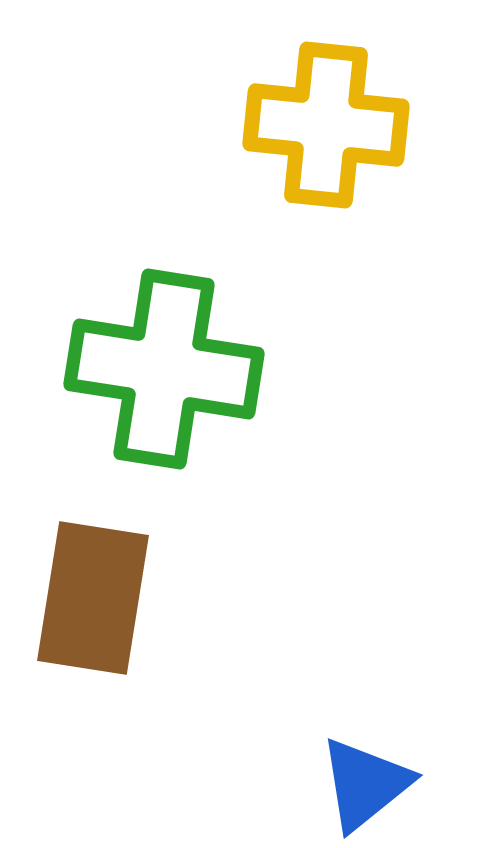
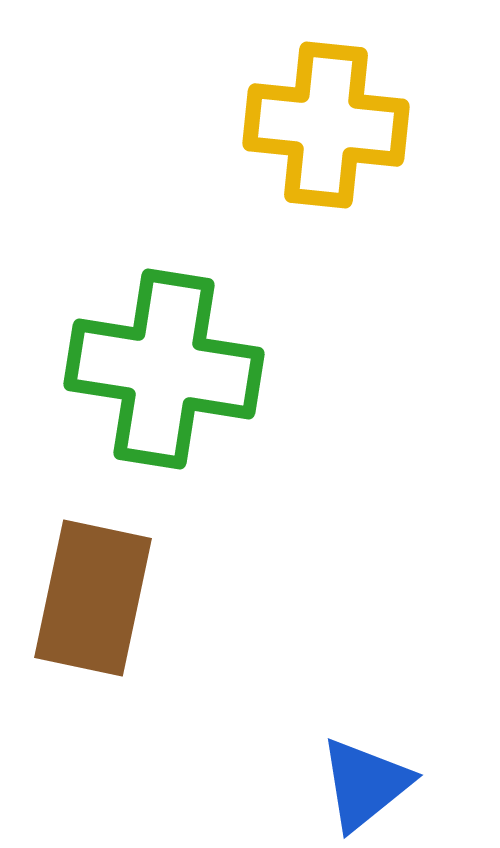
brown rectangle: rotated 3 degrees clockwise
